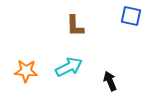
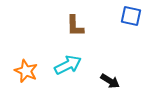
cyan arrow: moved 1 px left, 2 px up
orange star: rotated 20 degrees clockwise
black arrow: rotated 144 degrees clockwise
